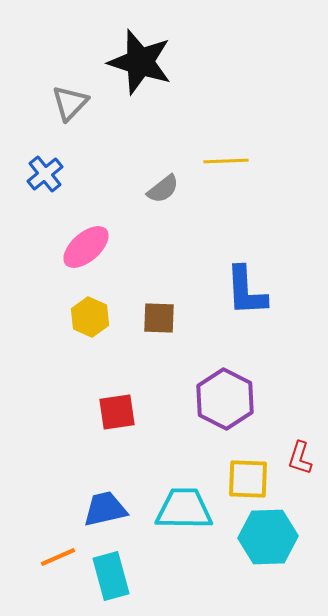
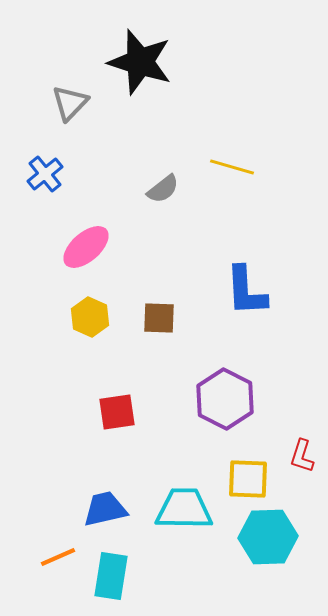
yellow line: moved 6 px right, 6 px down; rotated 18 degrees clockwise
red L-shape: moved 2 px right, 2 px up
cyan rectangle: rotated 24 degrees clockwise
